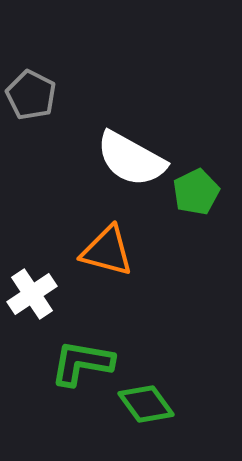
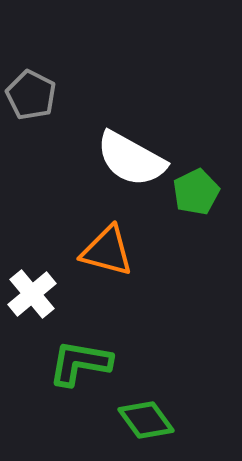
white cross: rotated 6 degrees counterclockwise
green L-shape: moved 2 px left
green diamond: moved 16 px down
